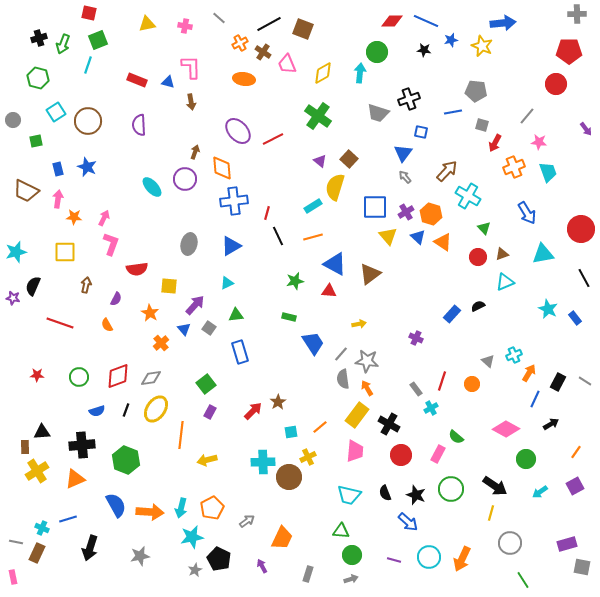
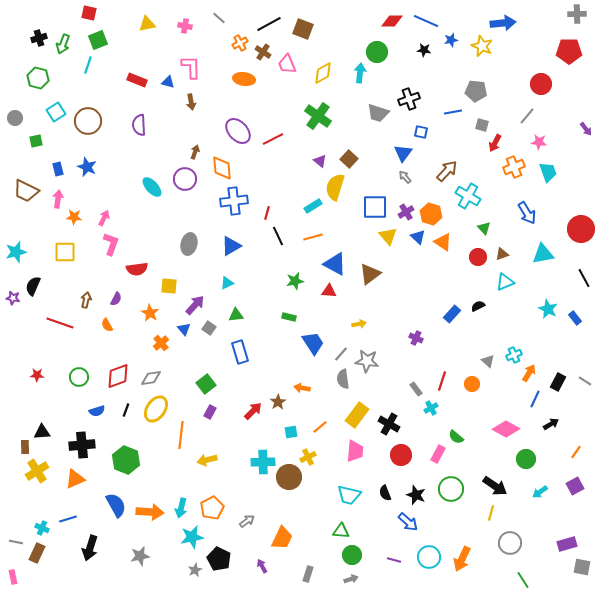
red circle at (556, 84): moved 15 px left
gray circle at (13, 120): moved 2 px right, 2 px up
brown arrow at (86, 285): moved 15 px down
orange arrow at (367, 388): moved 65 px left; rotated 49 degrees counterclockwise
